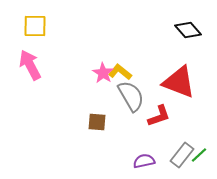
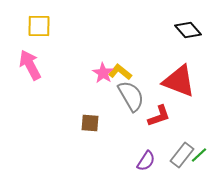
yellow square: moved 4 px right
red triangle: moved 1 px up
brown square: moved 7 px left, 1 px down
purple semicircle: moved 2 px right; rotated 135 degrees clockwise
